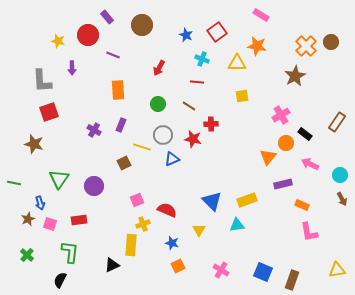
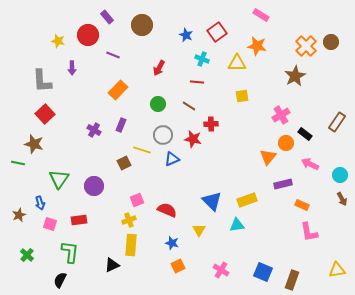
orange rectangle at (118, 90): rotated 48 degrees clockwise
red square at (49, 112): moved 4 px left, 2 px down; rotated 24 degrees counterclockwise
yellow line at (142, 147): moved 3 px down
green line at (14, 183): moved 4 px right, 20 px up
brown star at (28, 219): moved 9 px left, 4 px up
yellow cross at (143, 224): moved 14 px left, 4 px up
